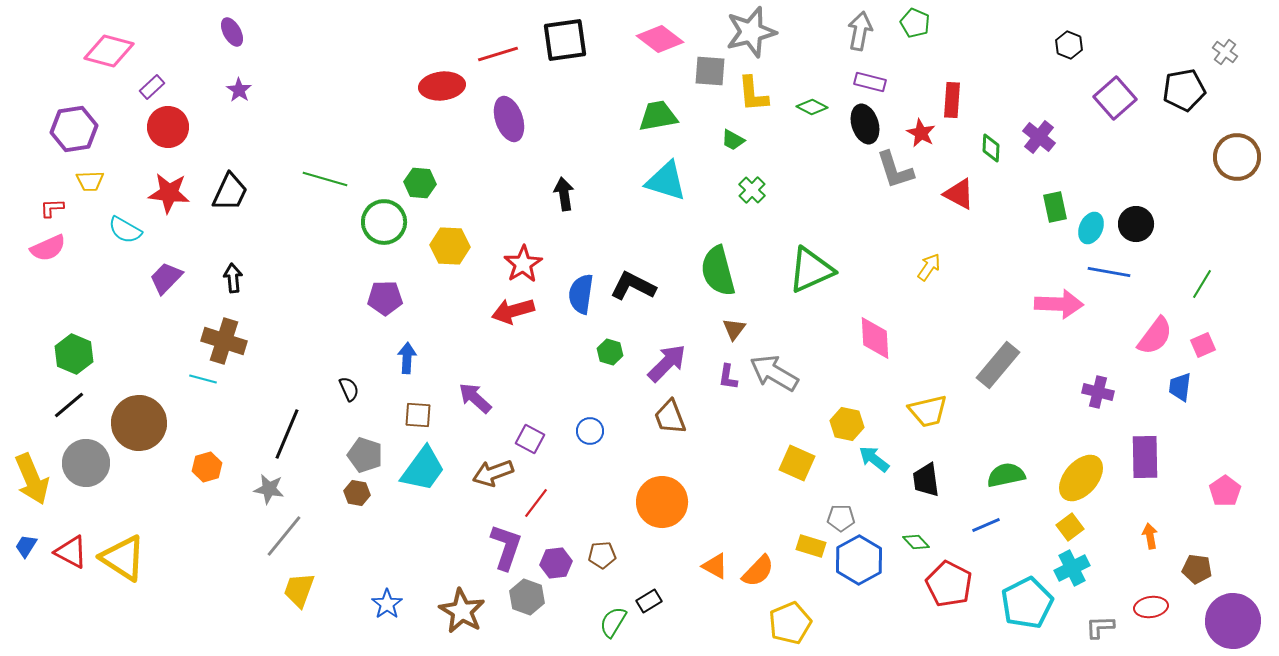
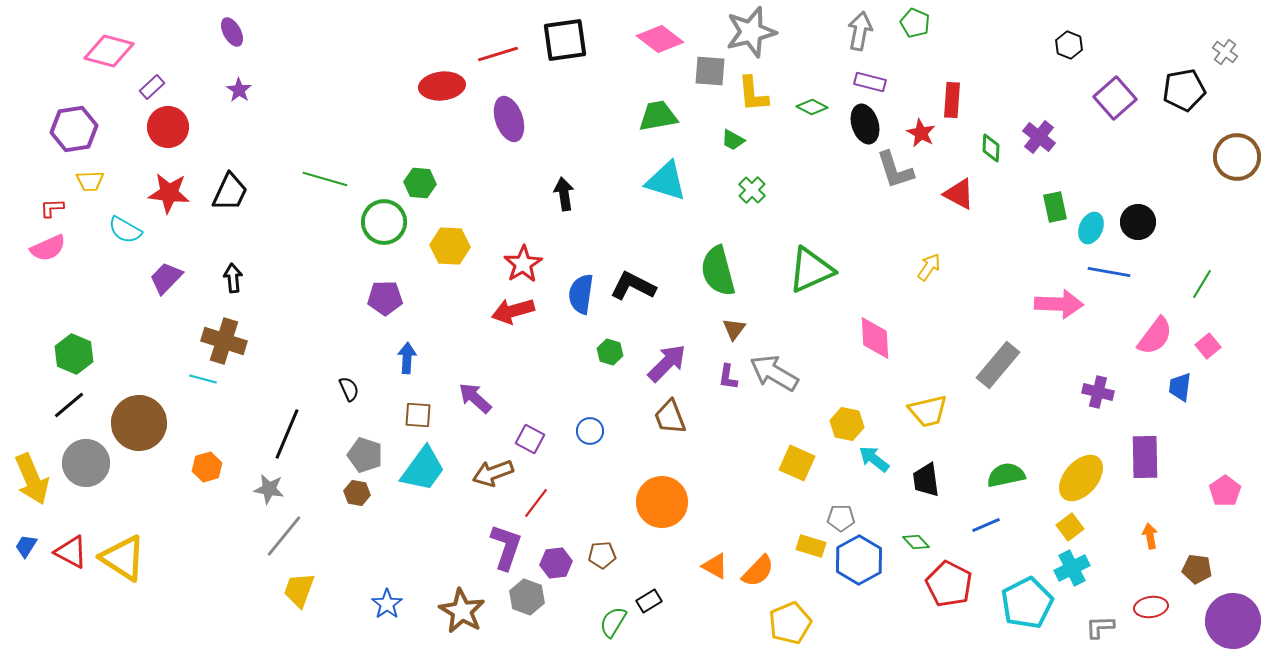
black circle at (1136, 224): moved 2 px right, 2 px up
pink square at (1203, 345): moved 5 px right, 1 px down; rotated 15 degrees counterclockwise
